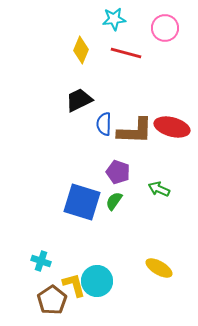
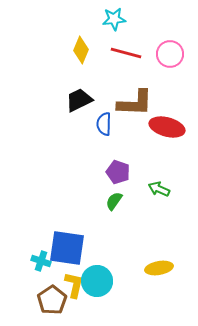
pink circle: moved 5 px right, 26 px down
red ellipse: moved 5 px left
brown L-shape: moved 28 px up
blue square: moved 15 px left, 46 px down; rotated 9 degrees counterclockwise
yellow ellipse: rotated 40 degrees counterclockwise
yellow L-shape: rotated 28 degrees clockwise
